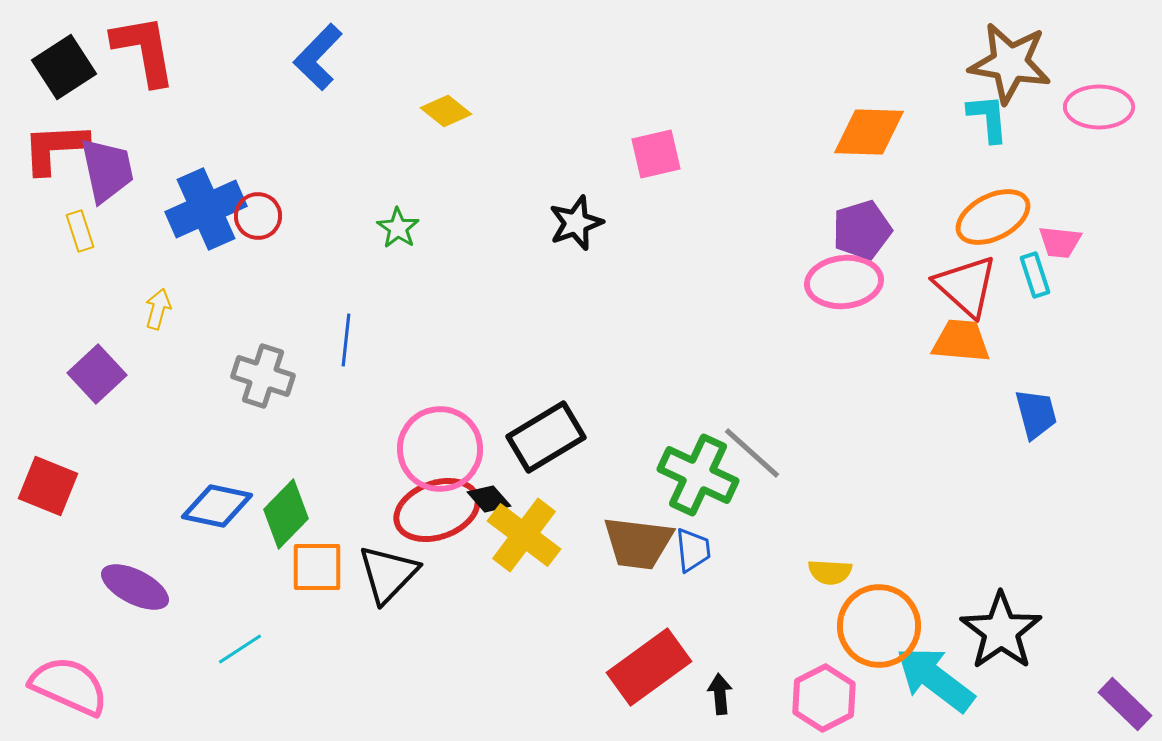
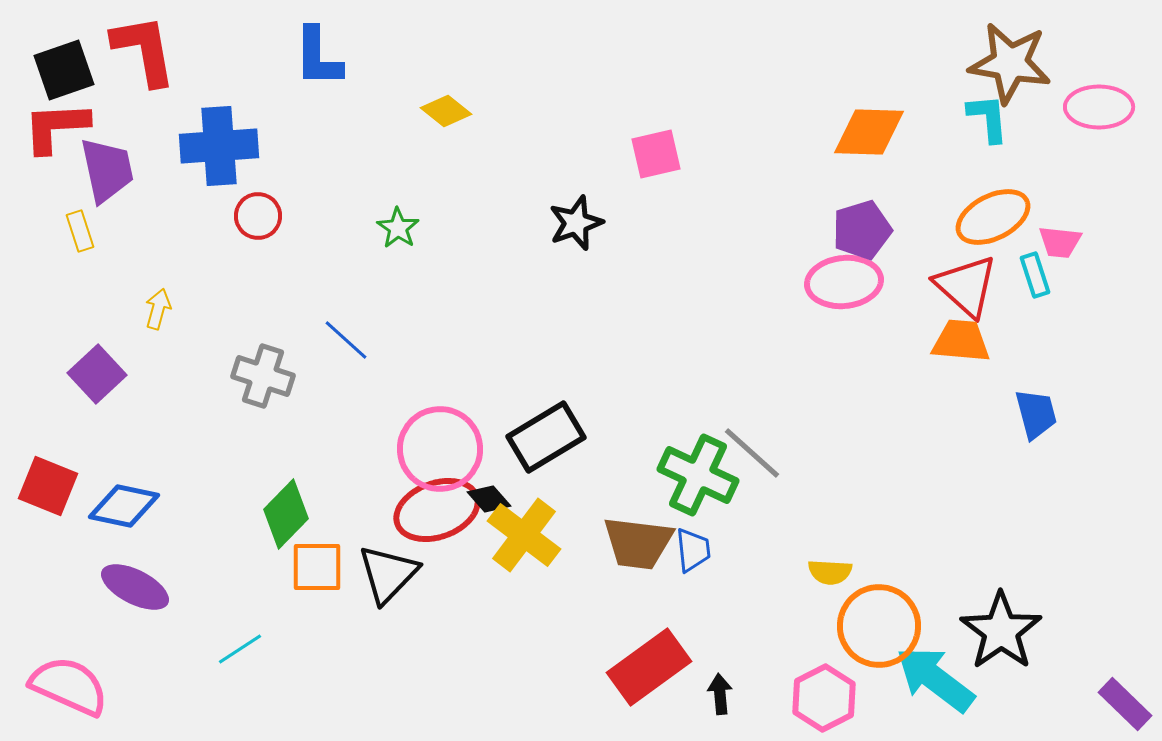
blue L-shape at (318, 57): rotated 44 degrees counterclockwise
black square at (64, 67): moved 3 px down; rotated 14 degrees clockwise
red L-shape at (55, 148): moved 1 px right, 21 px up
blue cross at (206, 209): moved 13 px right, 63 px up; rotated 20 degrees clockwise
blue line at (346, 340): rotated 54 degrees counterclockwise
blue diamond at (217, 506): moved 93 px left
